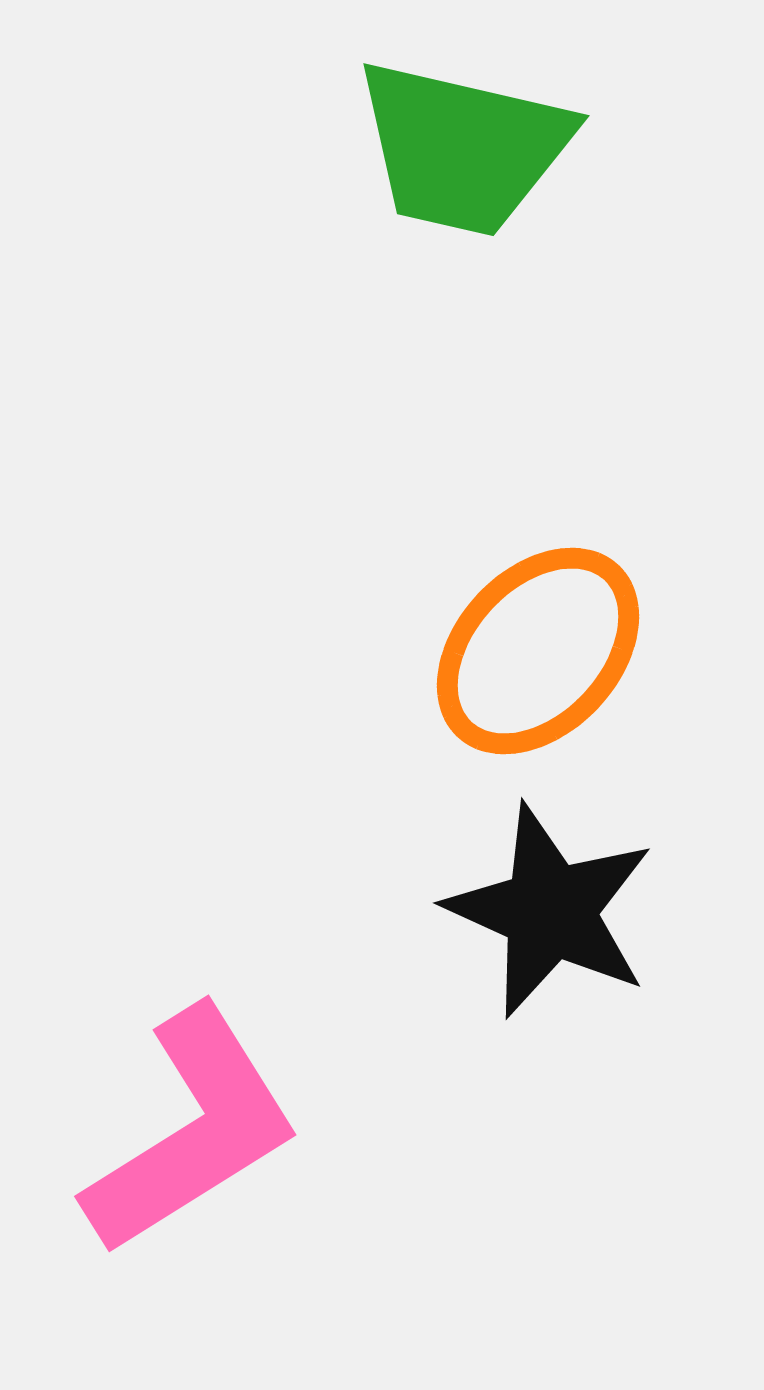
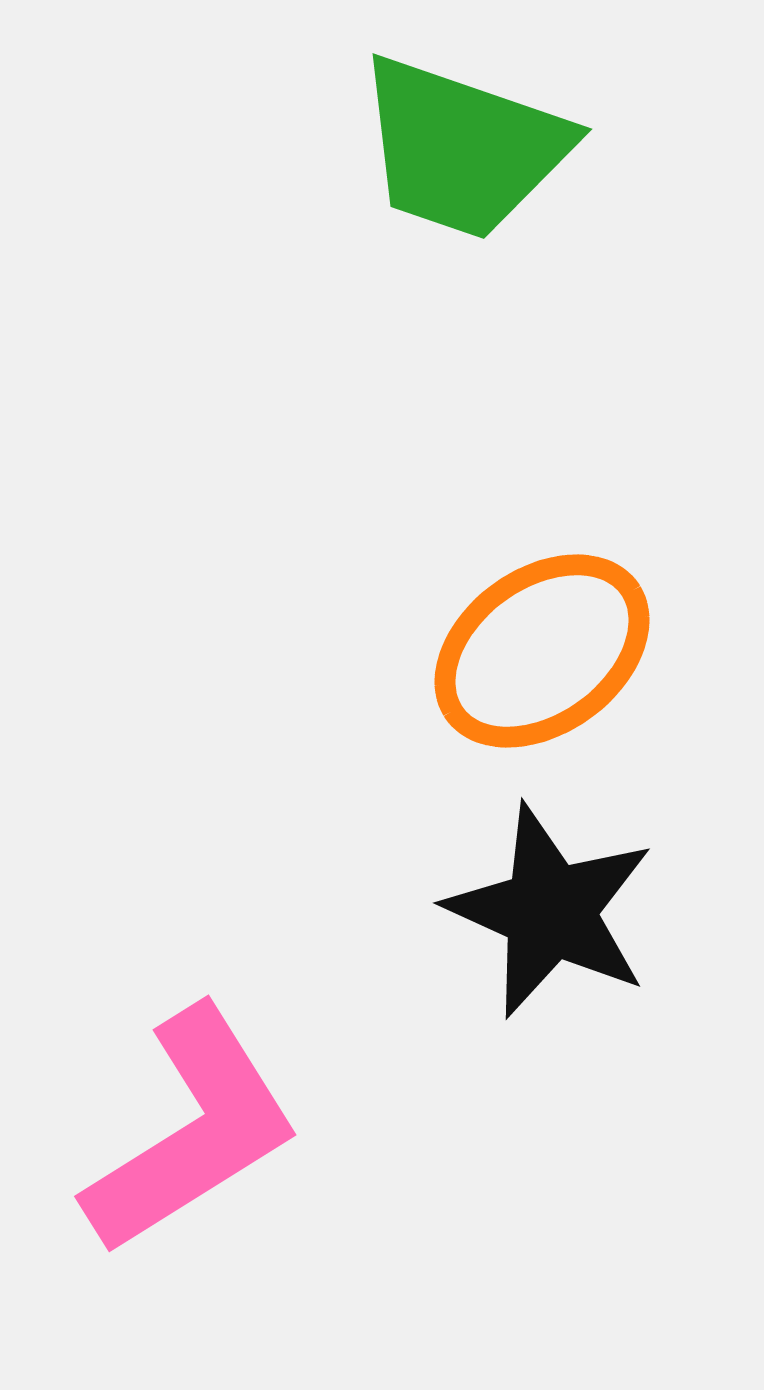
green trapezoid: rotated 6 degrees clockwise
orange ellipse: moved 4 px right; rotated 11 degrees clockwise
